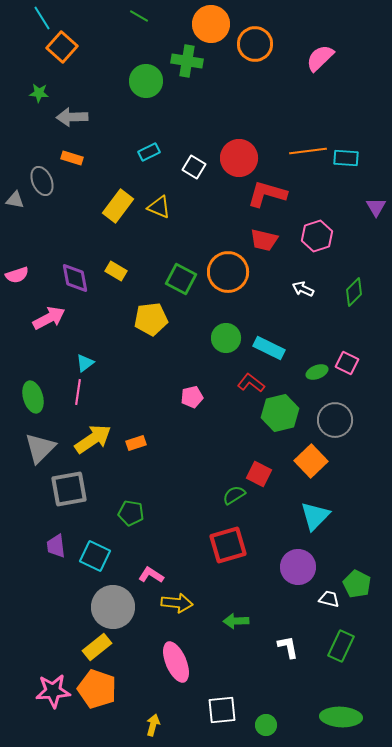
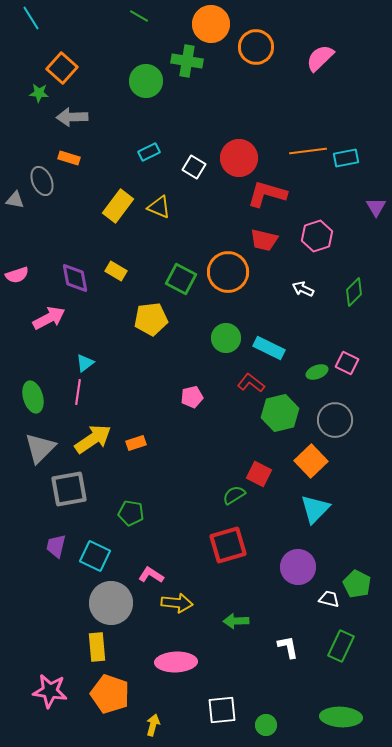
cyan line at (42, 18): moved 11 px left
orange circle at (255, 44): moved 1 px right, 3 px down
orange square at (62, 47): moved 21 px down
orange rectangle at (72, 158): moved 3 px left
cyan rectangle at (346, 158): rotated 15 degrees counterclockwise
cyan triangle at (315, 516): moved 7 px up
purple trapezoid at (56, 546): rotated 20 degrees clockwise
gray circle at (113, 607): moved 2 px left, 4 px up
yellow rectangle at (97, 647): rotated 56 degrees counterclockwise
pink ellipse at (176, 662): rotated 69 degrees counterclockwise
orange pentagon at (97, 689): moved 13 px right, 5 px down
pink star at (53, 691): moved 3 px left; rotated 12 degrees clockwise
